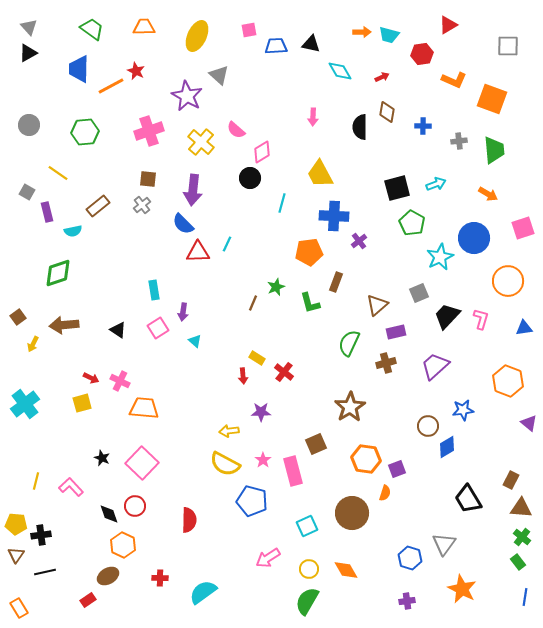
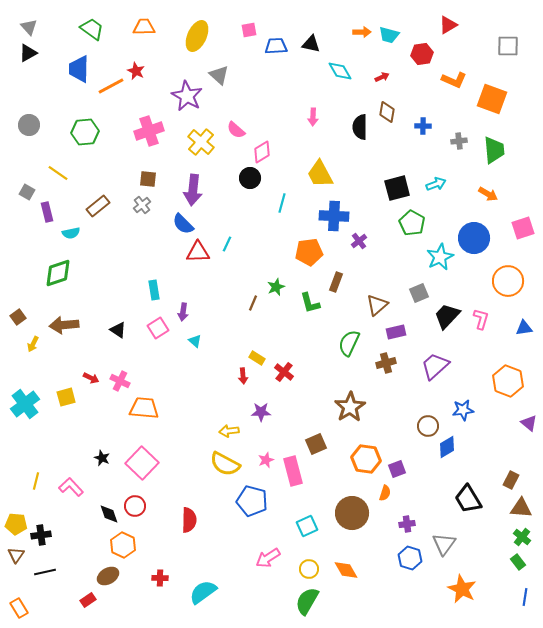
cyan semicircle at (73, 231): moved 2 px left, 2 px down
yellow square at (82, 403): moved 16 px left, 6 px up
pink star at (263, 460): moved 3 px right; rotated 14 degrees clockwise
purple cross at (407, 601): moved 77 px up
